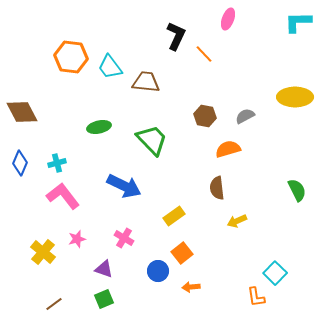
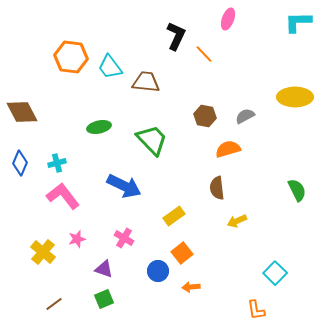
orange L-shape: moved 13 px down
